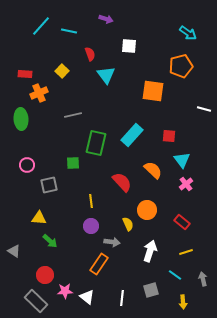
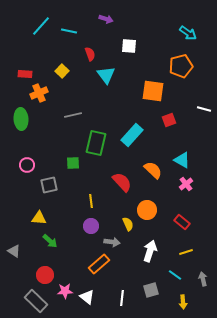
red square at (169, 136): moved 16 px up; rotated 24 degrees counterclockwise
cyan triangle at (182, 160): rotated 24 degrees counterclockwise
orange rectangle at (99, 264): rotated 15 degrees clockwise
